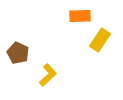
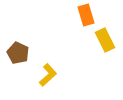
orange rectangle: moved 6 px right, 1 px up; rotated 75 degrees clockwise
yellow rectangle: moved 5 px right; rotated 60 degrees counterclockwise
